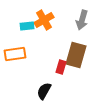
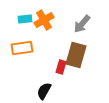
gray arrow: moved 4 px down; rotated 24 degrees clockwise
cyan rectangle: moved 2 px left, 7 px up
orange rectangle: moved 7 px right, 6 px up
